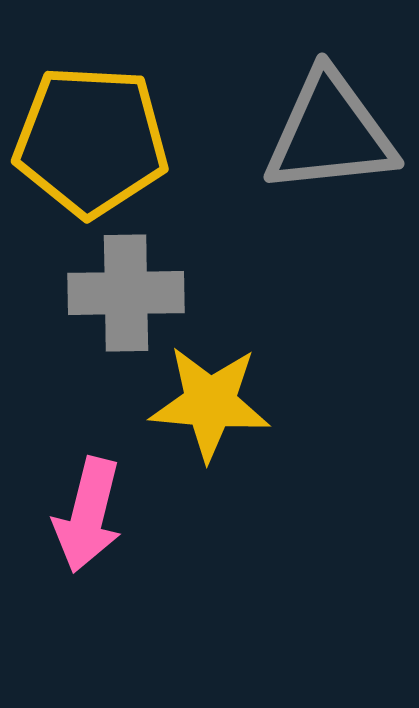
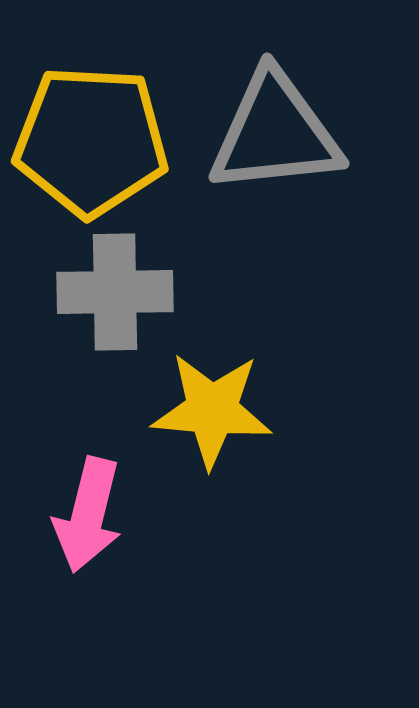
gray triangle: moved 55 px left
gray cross: moved 11 px left, 1 px up
yellow star: moved 2 px right, 7 px down
